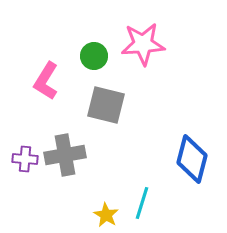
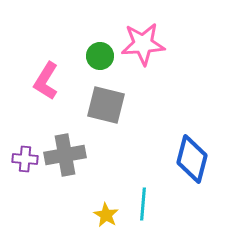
green circle: moved 6 px right
cyan line: moved 1 px right, 1 px down; rotated 12 degrees counterclockwise
